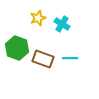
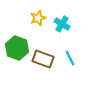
cyan line: rotated 63 degrees clockwise
